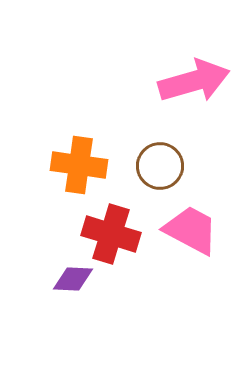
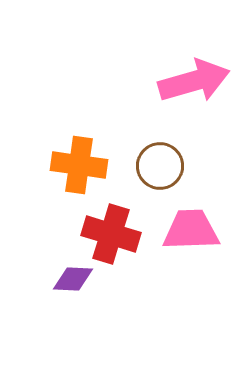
pink trapezoid: rotated 30 degrees counterclockwise
